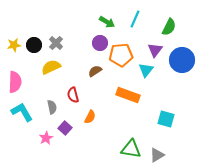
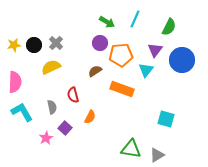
orange rectangle: moved 6 px left, 6 px up
